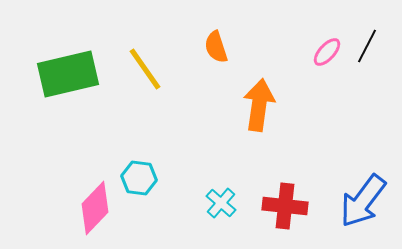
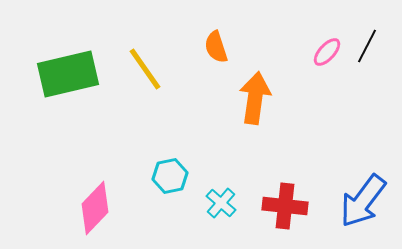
orange arrow: moved 4 px left, 7 px up
cyan hexagon: moved 31 px right, 2 px up; rotated 20 degrees counterclockwise
